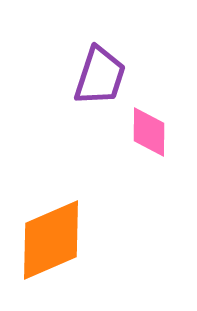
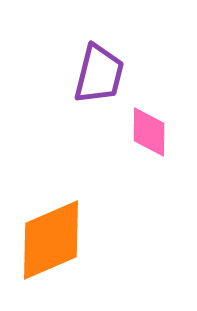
purple trapezoid: moved 1 px left, 2 px up; rotated 4 degrees counterclockwise
